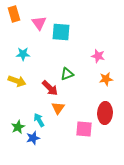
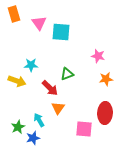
cyan star: moved 8 px right, 11 px down
